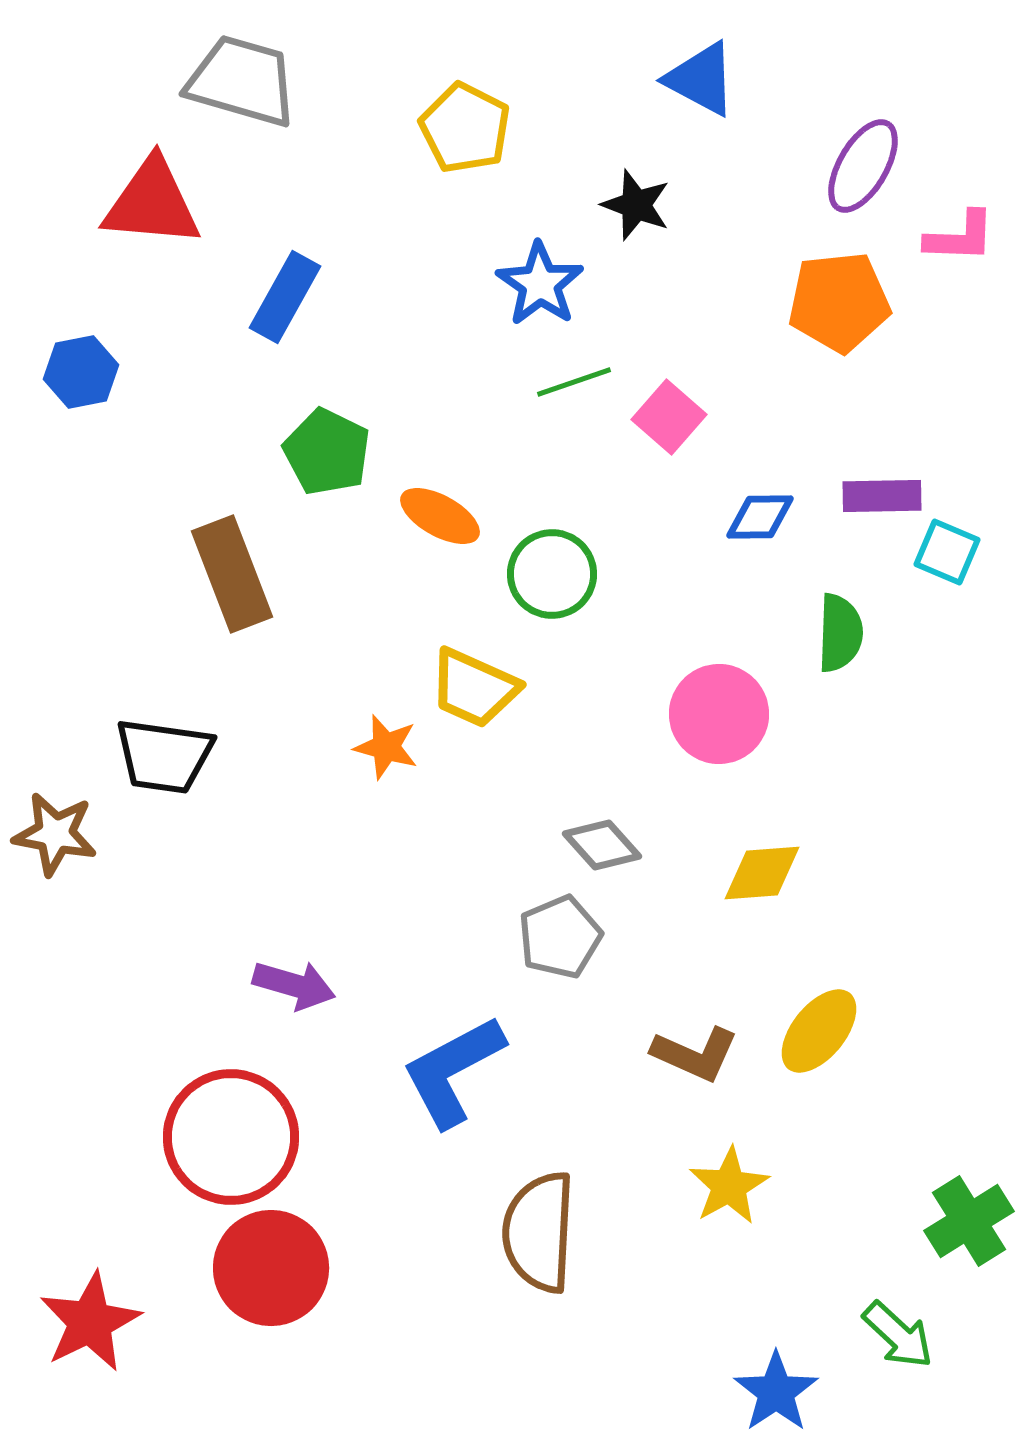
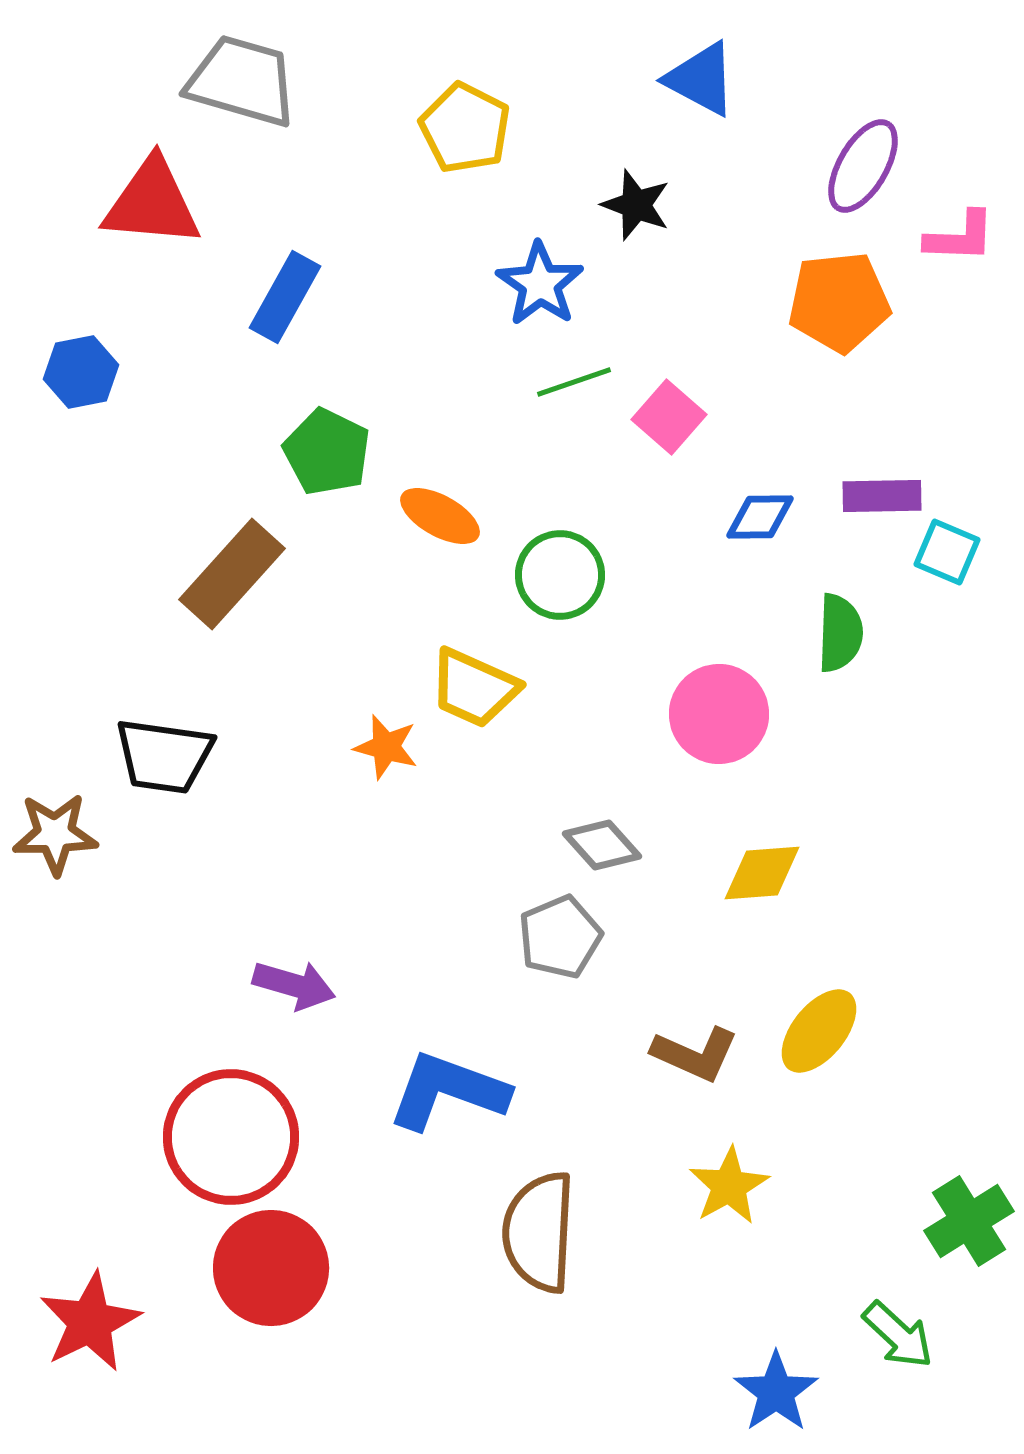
brown rectangle at (232, 574): rotated 63 degrees clockwise
green circle at (552, 574): moved 8 px right, 1 px down
brown star at (55, 834): rotated 12 degrees counterclockwise
blue L-shape at (453, 1071): moved 5 px left, 20 px down; rotated 48 degrees clockwise
